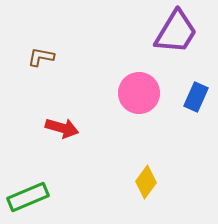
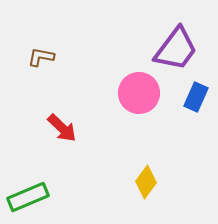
purple trapezoid: moved 17 px down; rotated 6 degrees clockwise
red arrow: rotated 28 degrees clockwise
